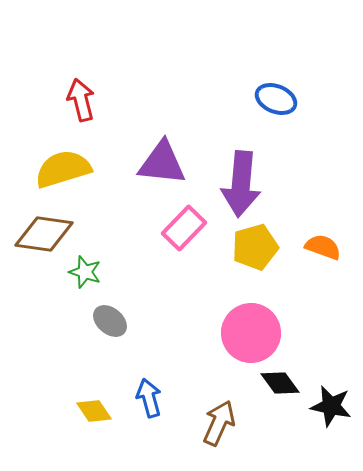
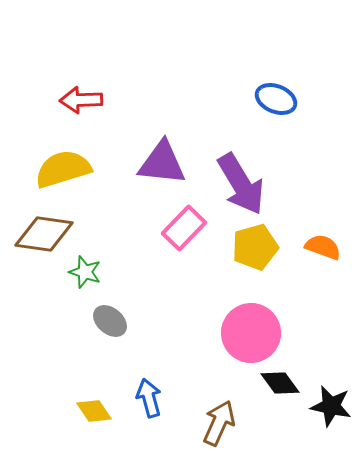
red arrow: rotated 78 degrees counterclockwise
purple arrow: rotated 36 degrees counterclockwise
